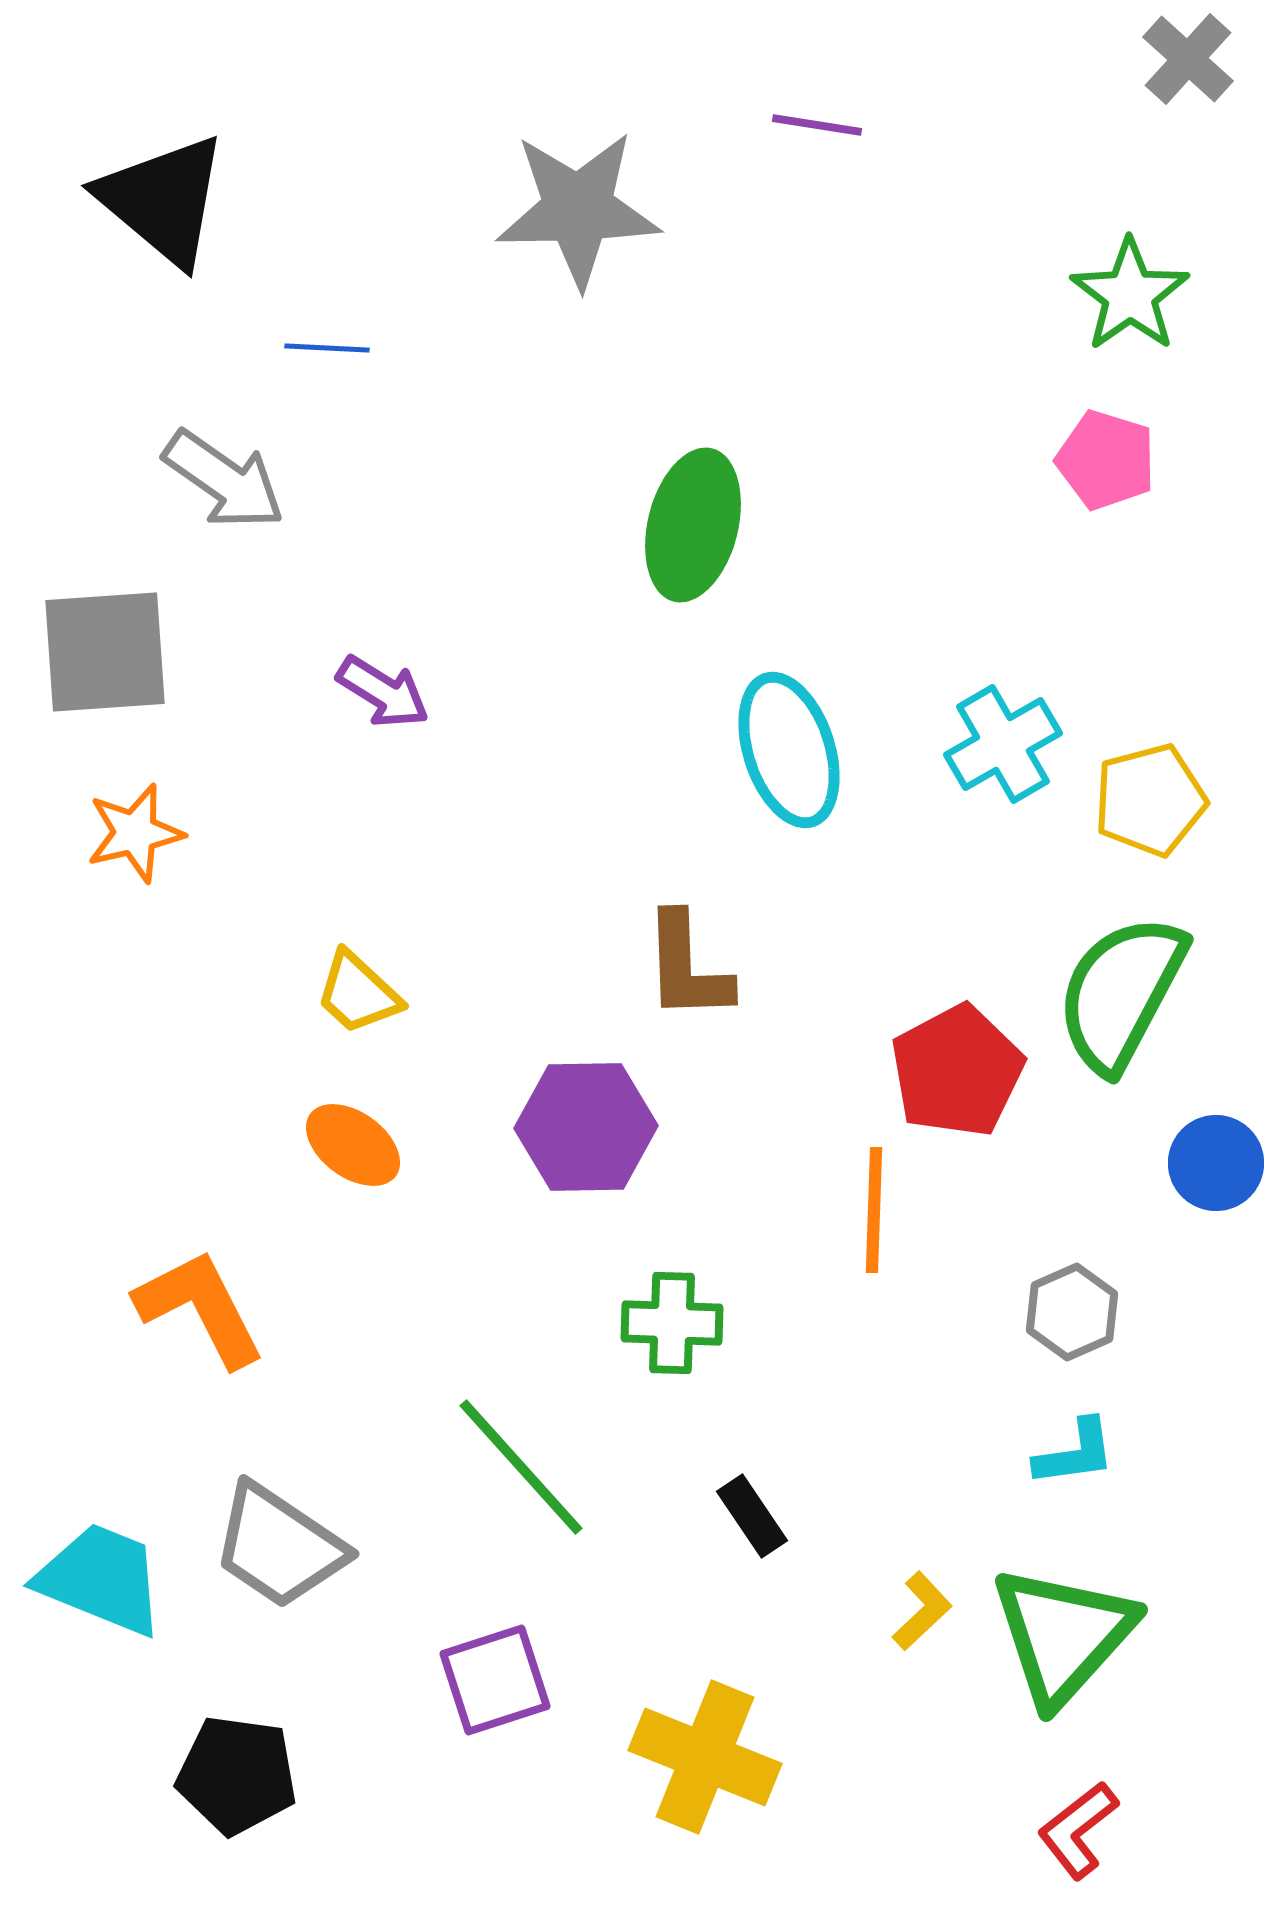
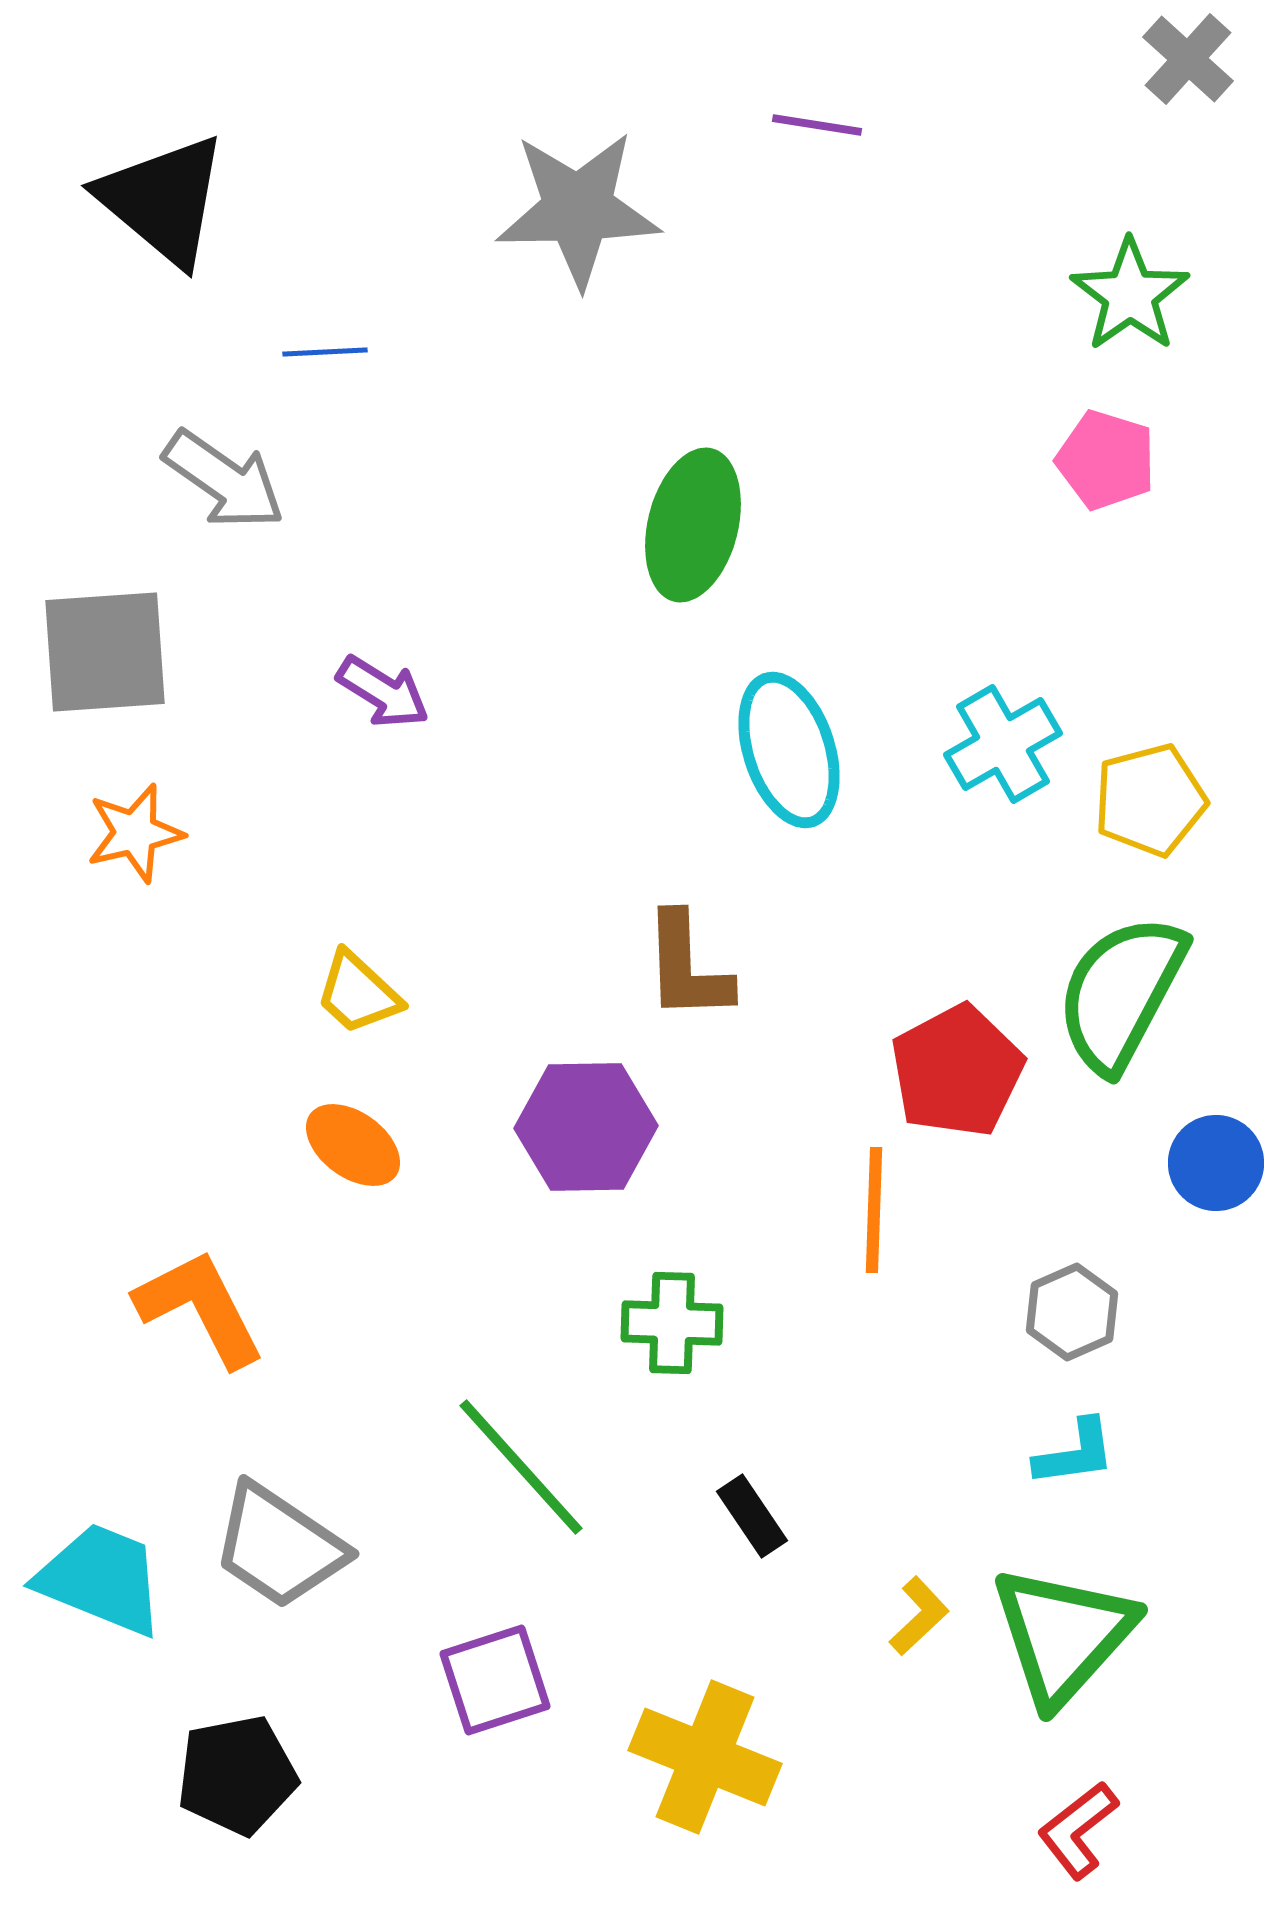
blue line: moved 2 px left, 4 px down; rotated 6 degrees counterclockwise
yellow L-shape: moved 3 px left, 5 px down
black pentagon: rotated 19 degrees counterclockwise
